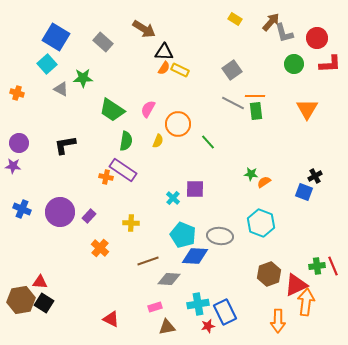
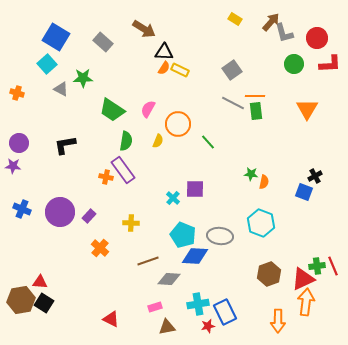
purple rectangle at (123, 170): rotated 20 degrees clockwise
orange semicircle at (264, 182): rotated 136 degrees clockwise
red triangle at (296, 285): moved 7 px right, 6 px up
